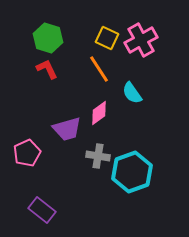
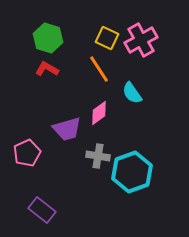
red L-shape: rotated 35 degrees counterclockwise
